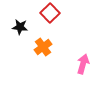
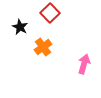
black star: rotated 21 degrees clockwise
pink arrow: moved 1 px right
